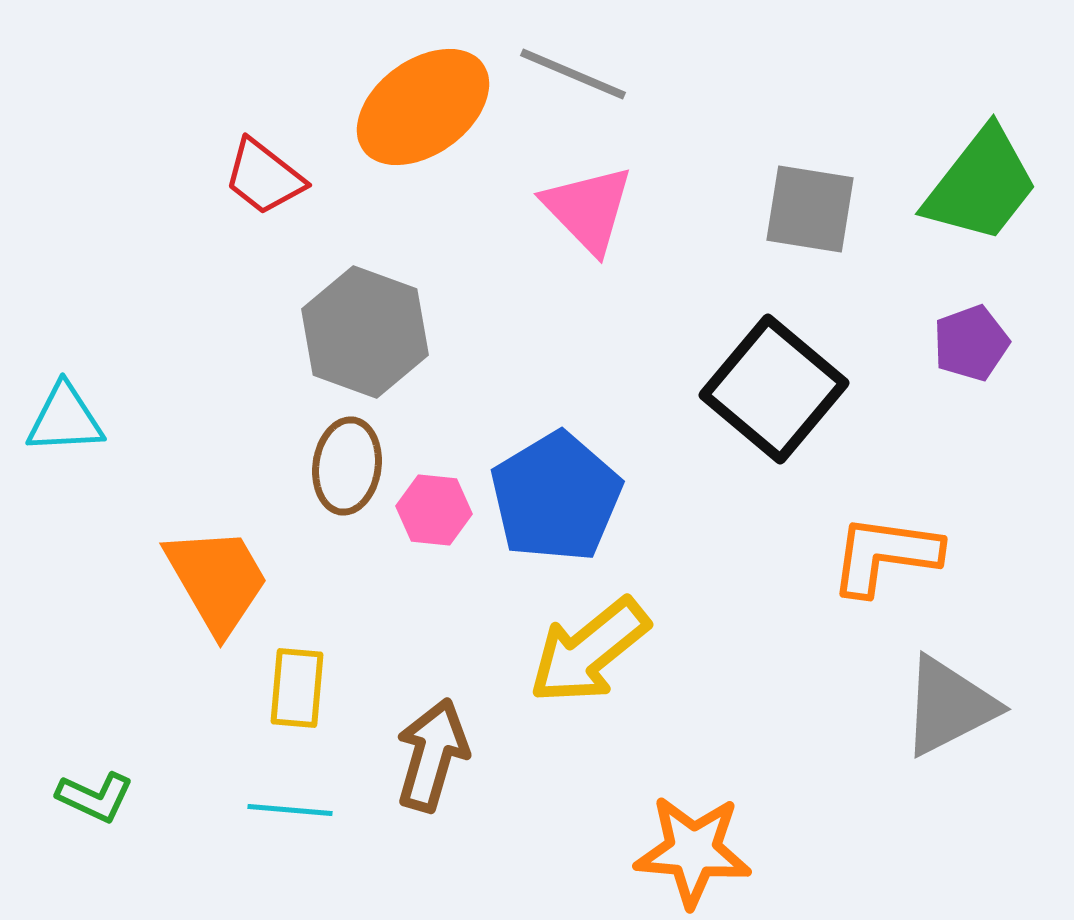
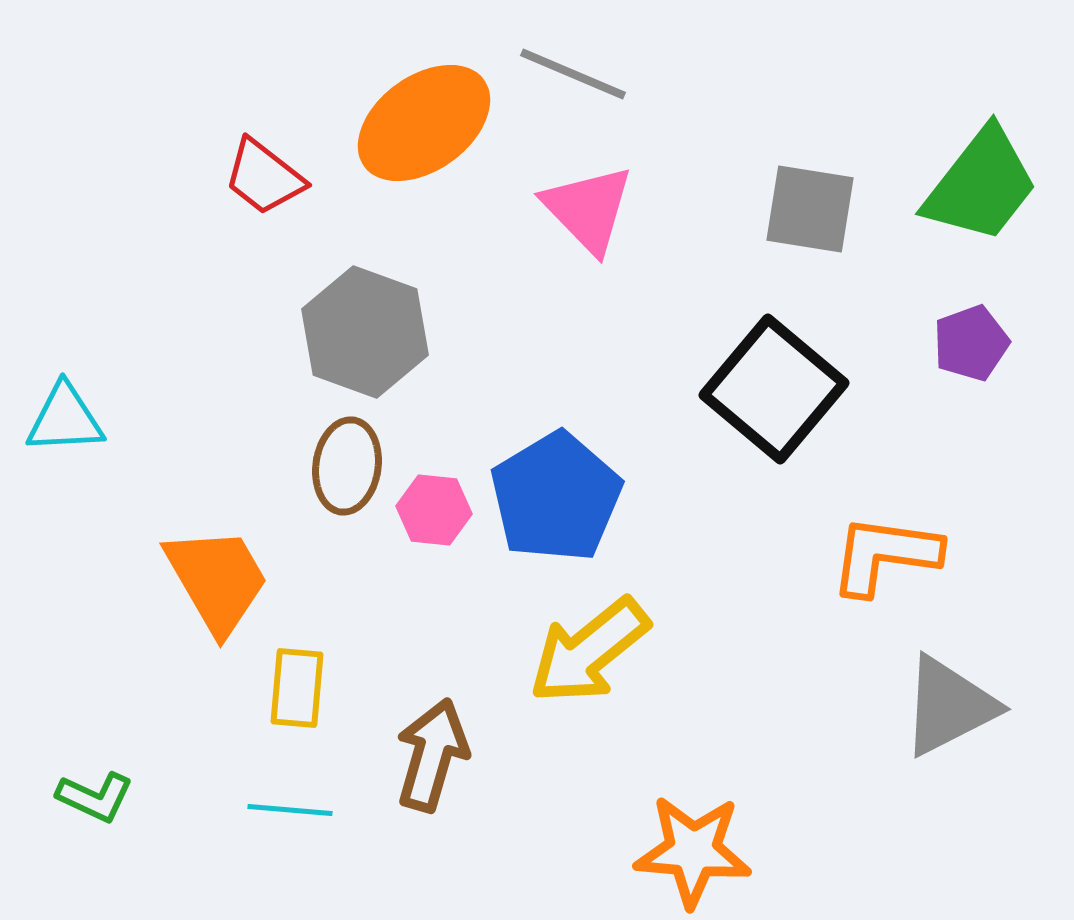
orange ellipse: moved 1 px right, 16 px down
